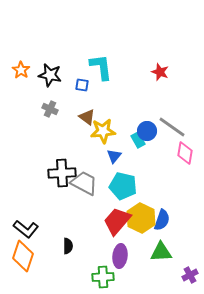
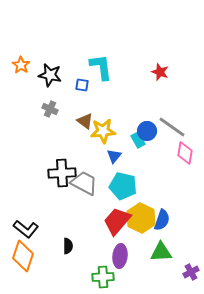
orange star: moved 5 px up
brown triangle: moved 2 px left, 4 px down
purple cross: moved 1 px right, 3 px up
